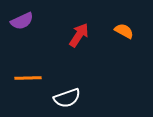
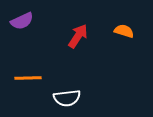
orange semicircle: rotated 12 degrees counterclockwise
red arrow: moved 1 px left, 1 px down
white semicircle: rotated 12 degrees clockwise
